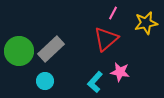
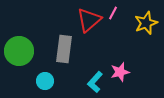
yellow star: rotated 10 degrees counterclockwise
red triangle: moved 17 px left, 19 px up
gray rectangle: moved 13 px right; rotated 40 degrees counterclockwise
pink star: rotated 24 degrees counterclockwise
